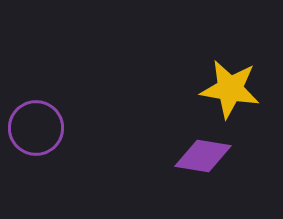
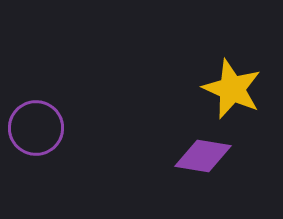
yellow star: moved 2 px right; rotated 14 degrees clockwise
